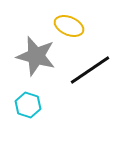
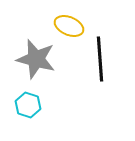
gray star: moved 3 px down
black line: moved 10 px right, 11 px up; rotated 60 degrees counterclockwise
